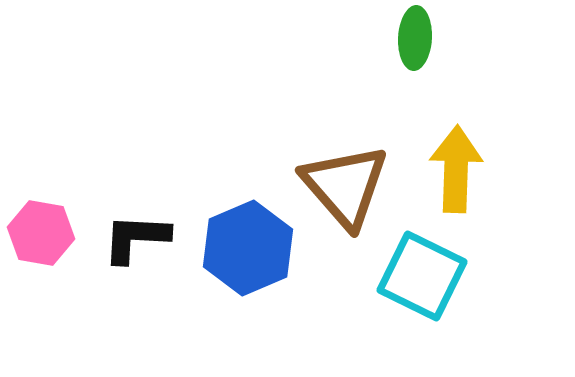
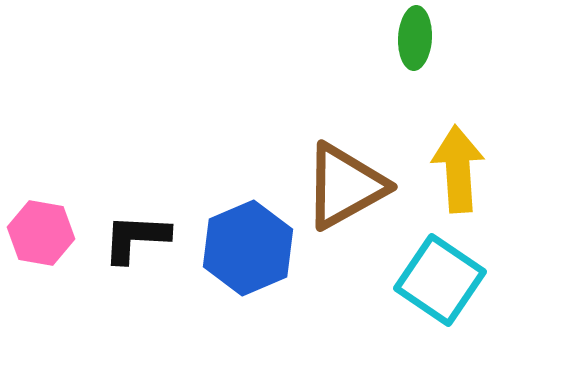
yellow arrow: moved 2 px right; rotated 6 degrees counterclockwise
brown triangle: rotated 42 degrees clockwise
cyan square: moved 18 px right, 4 px down; rotated 8 degrees clockwise
